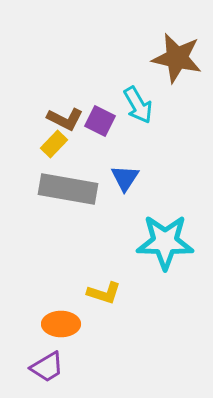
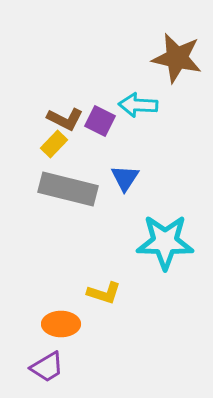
cyan arrow: rotated 123 degrees clockwise
gray rectangle: rotated 4 degrees clockwise
